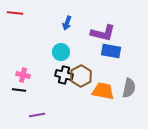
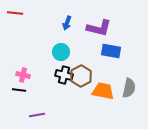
purple L-shape: moved 4 px left, 5 px up
